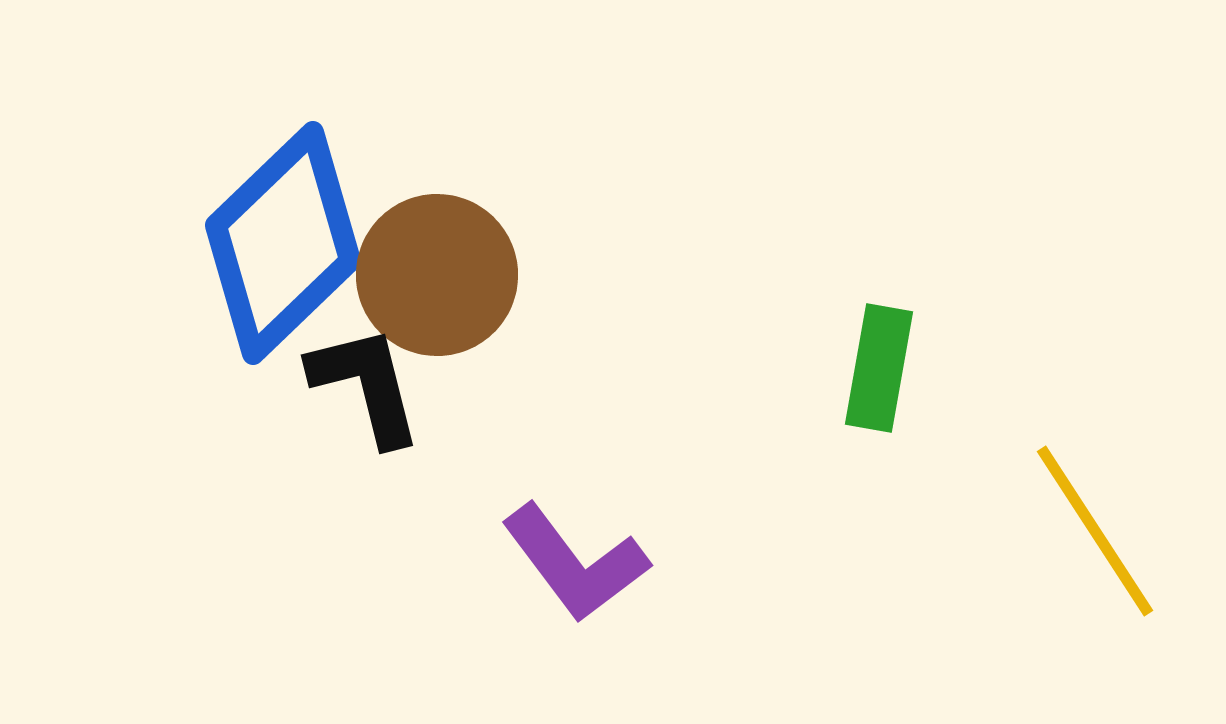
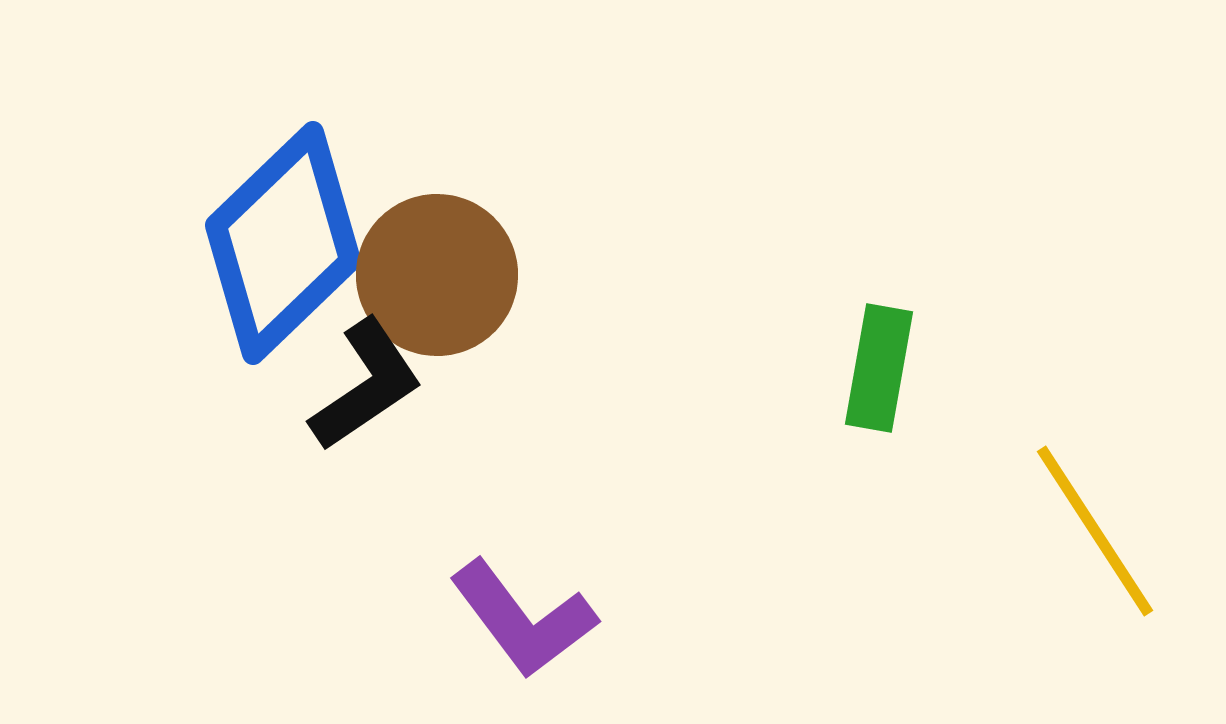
black L-shape: rotated 70 degrees clockwise
purple L-shape: moved 52 px left, 56 px down
